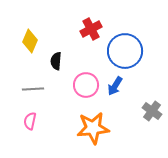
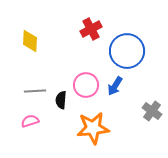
yellow diamond: rotated 20 degrees counterclockwise
blue circle: moved 2 px right
black semicircle: moved 5 px right, 39 px down
gray line: moved 2 px right, 2 px down
pink semicircle: rotated 60 degrees clockwise
